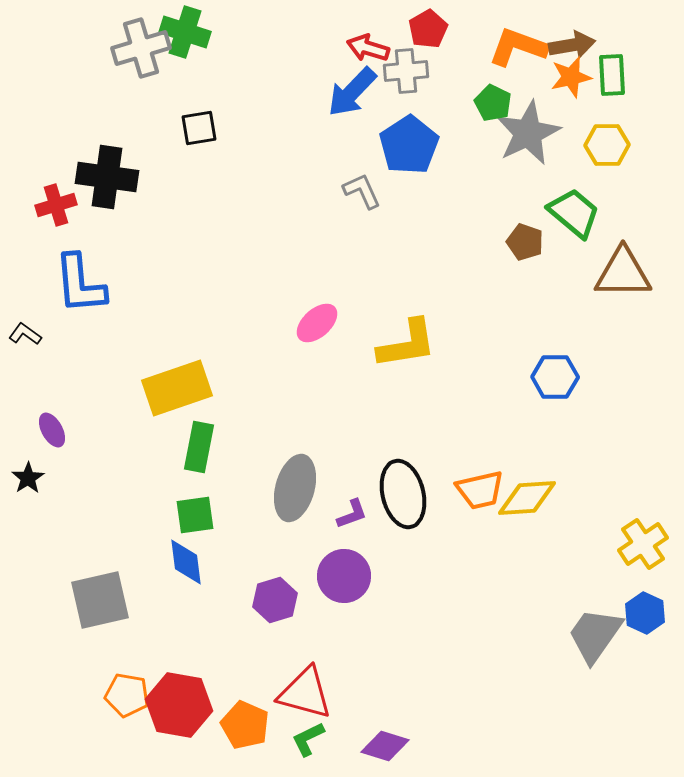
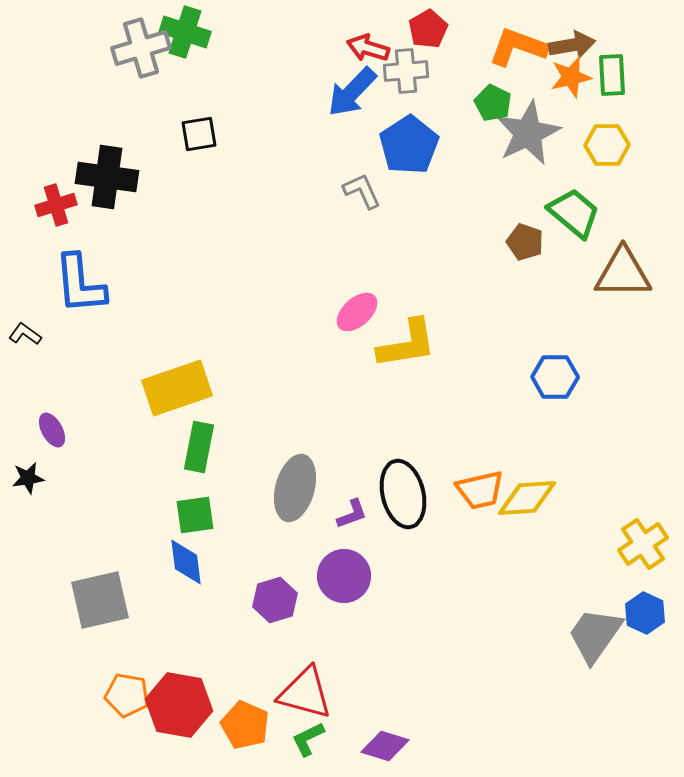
black square at (199, 128): moved 6 px down
pink ellipse at (317, 323): moved 40 px right, 11 px up
black star at (28, 478): rotated 24 degrees clockwise
